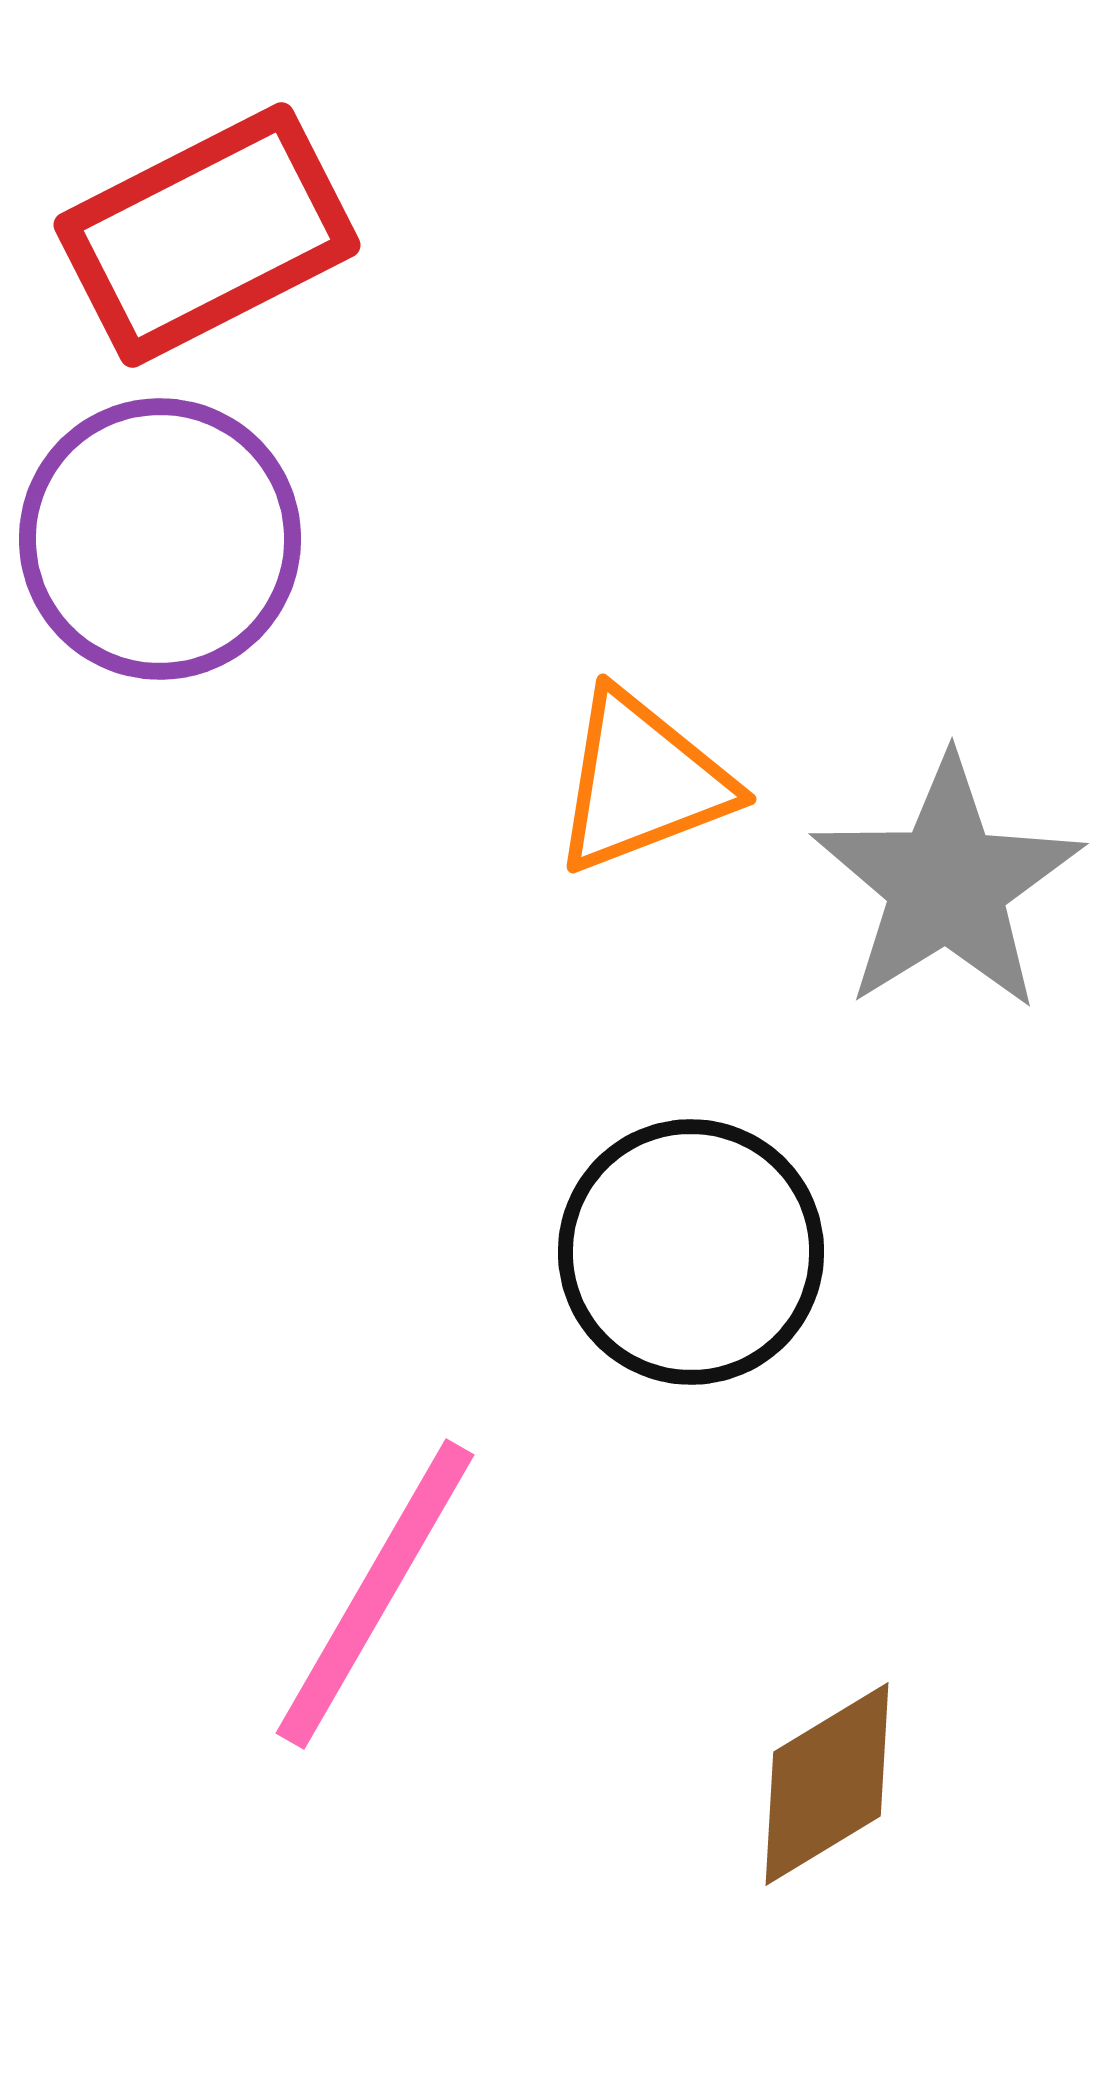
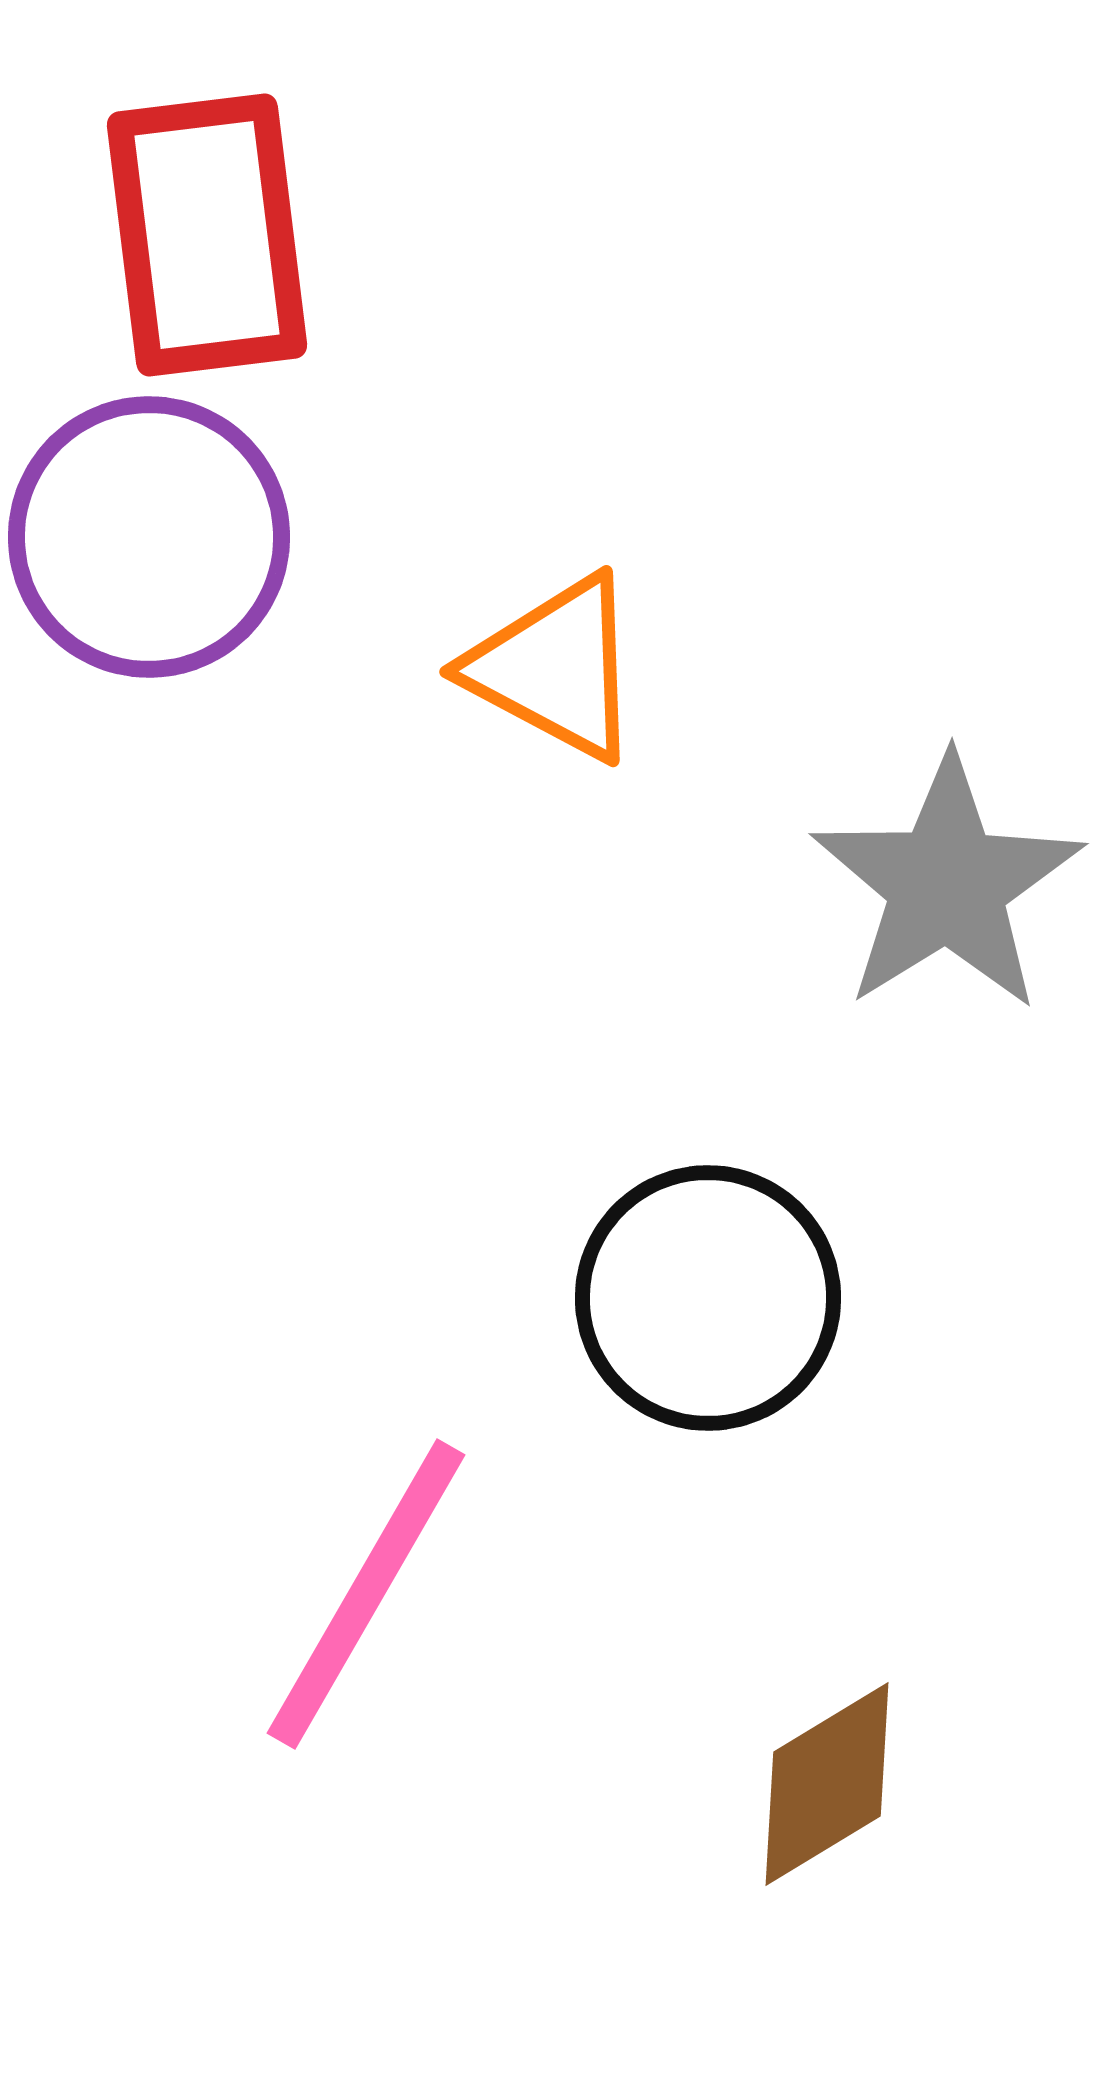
red rectangle: rotated 70 degrees counterclockwise
purple circle: moved 11 px left, 2 px up
orange triangle: moved 87 px left, 114 px up; rotated 49 degrees clockwise
black circle: moved 17 px right, 46 px down
pink line: moved 9 px left
